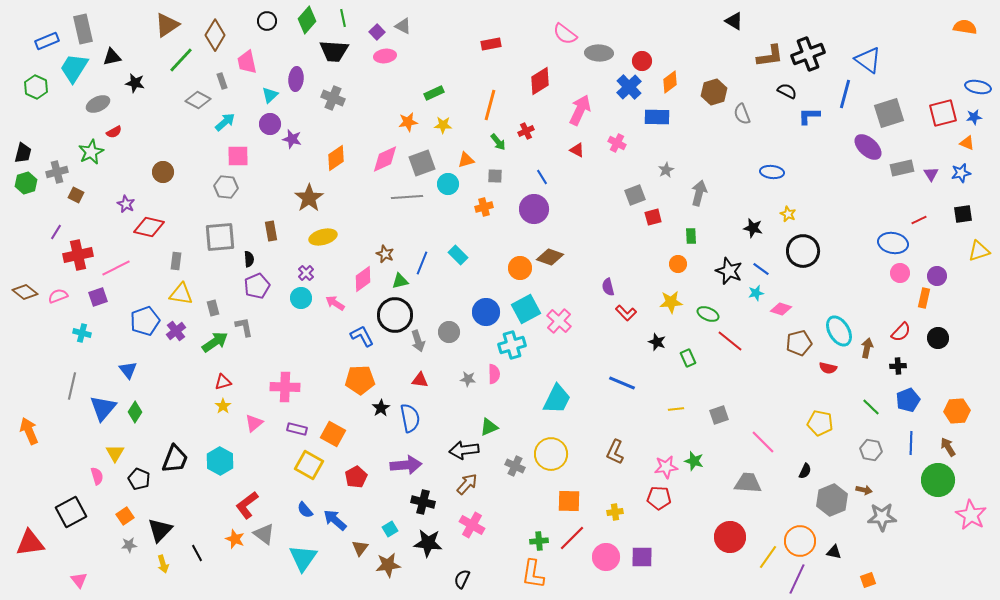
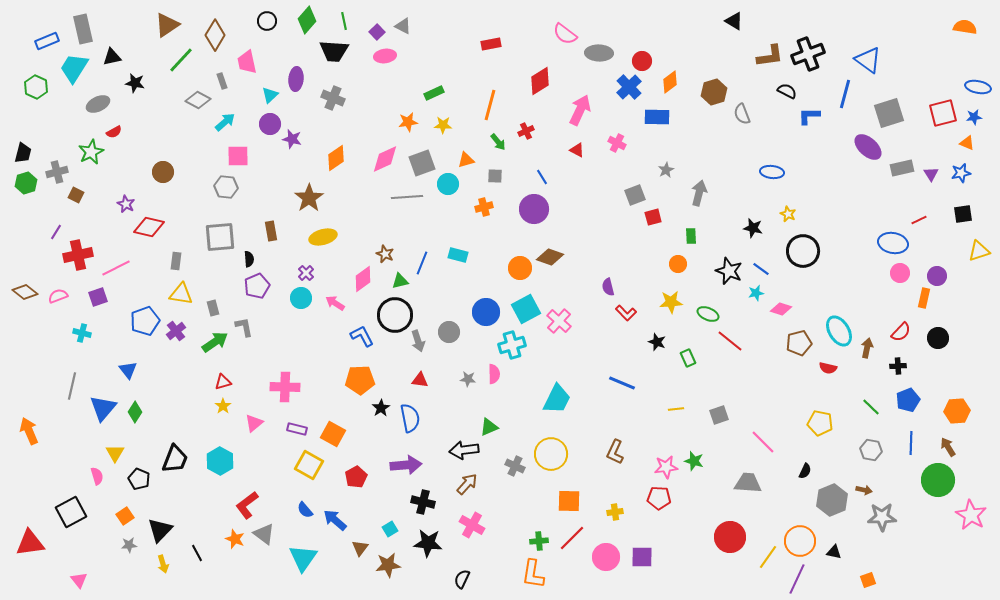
green line at (343, 18): moved 1 px right, 3 px down
cyan rectangle at (458, 255): rotated 30 degrees counterclockwise
